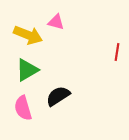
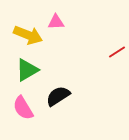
pink triangle: rotated 18 degrees counterclockwise
red line: rotated 48 degrees clockwise
pink semicircle: rotated 15 degrees counterclockwise
